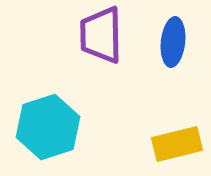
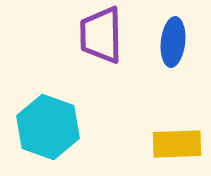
cyan hexagon: rotated 22 degrees counterclockwise
yellow rectangle: rotated 12 degrees clockwise
